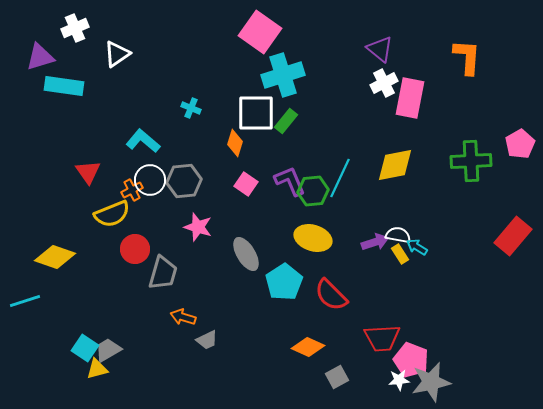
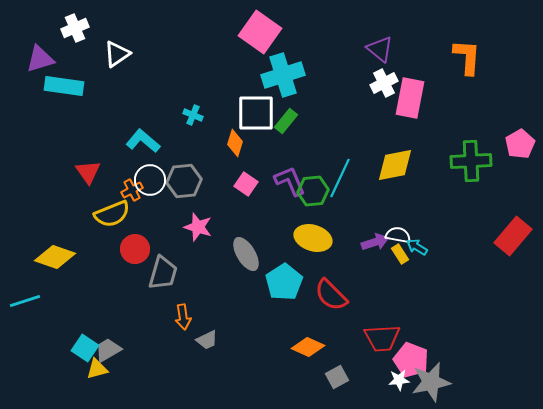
purple triangle at (40, 57): moved 2 px down
cyan cross at (191, 108): moved 2 px right, 7 px down
orange arrow at (183, 317): rotated 115 degrees counterclockwise
